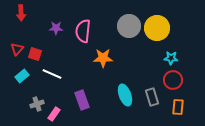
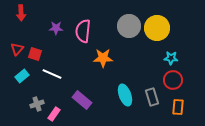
purple rectangle: rotated 30 degrees counterclockwise
